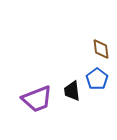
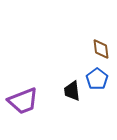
purple trapezoid: moved 14 px left, 2 px down
